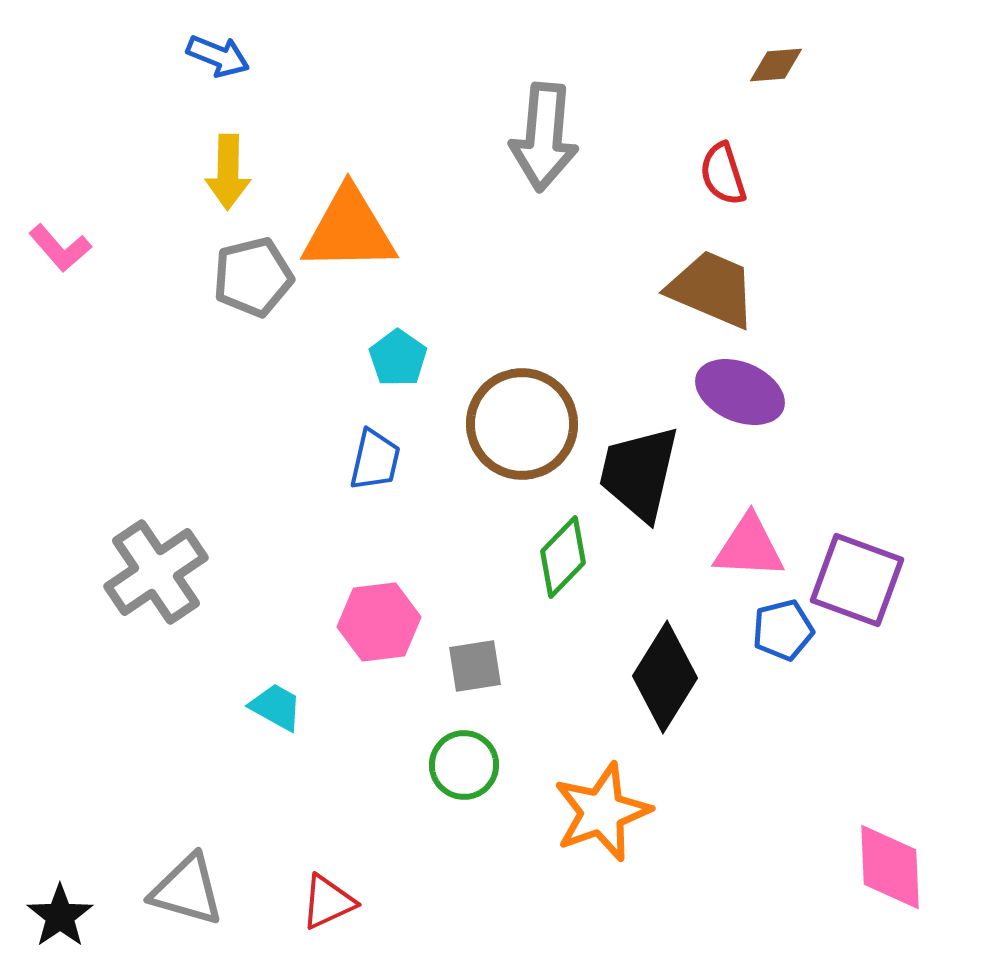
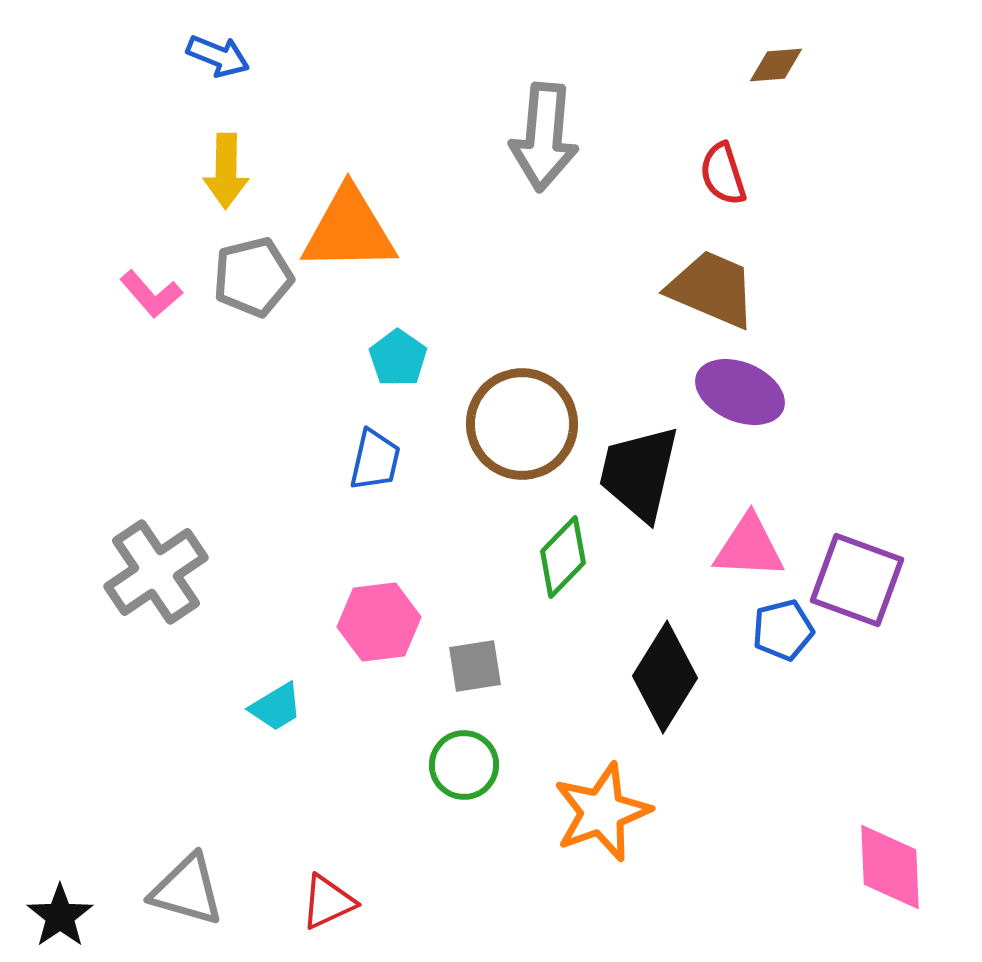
yellow arrow: moved 2 px left, 1 px up
pink L-shape: moved 91 px right, 46 px down
cyan trapezoid: rotated 120 degrees clockwise
